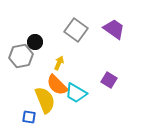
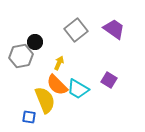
gray square: rotated 15 degrees clockwise
cyan trapezoid: moved 2 px right, 4 px up
